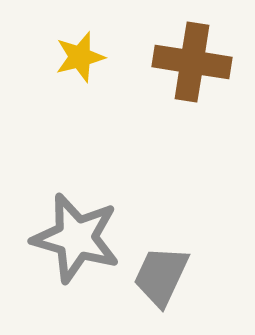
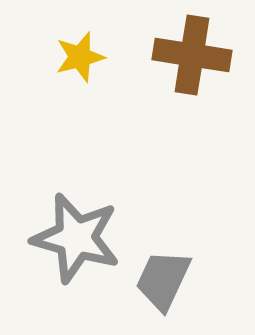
brown cross: moved 7 px up
gray trapezoid: moved 2 px right, 4 px down
